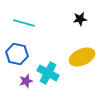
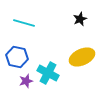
black star: rotated 16 degrees counterclockwise
blue hexagon: moved 3 px down
